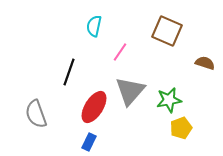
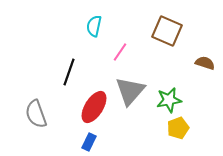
yellow pentagon: moved 3 px left
